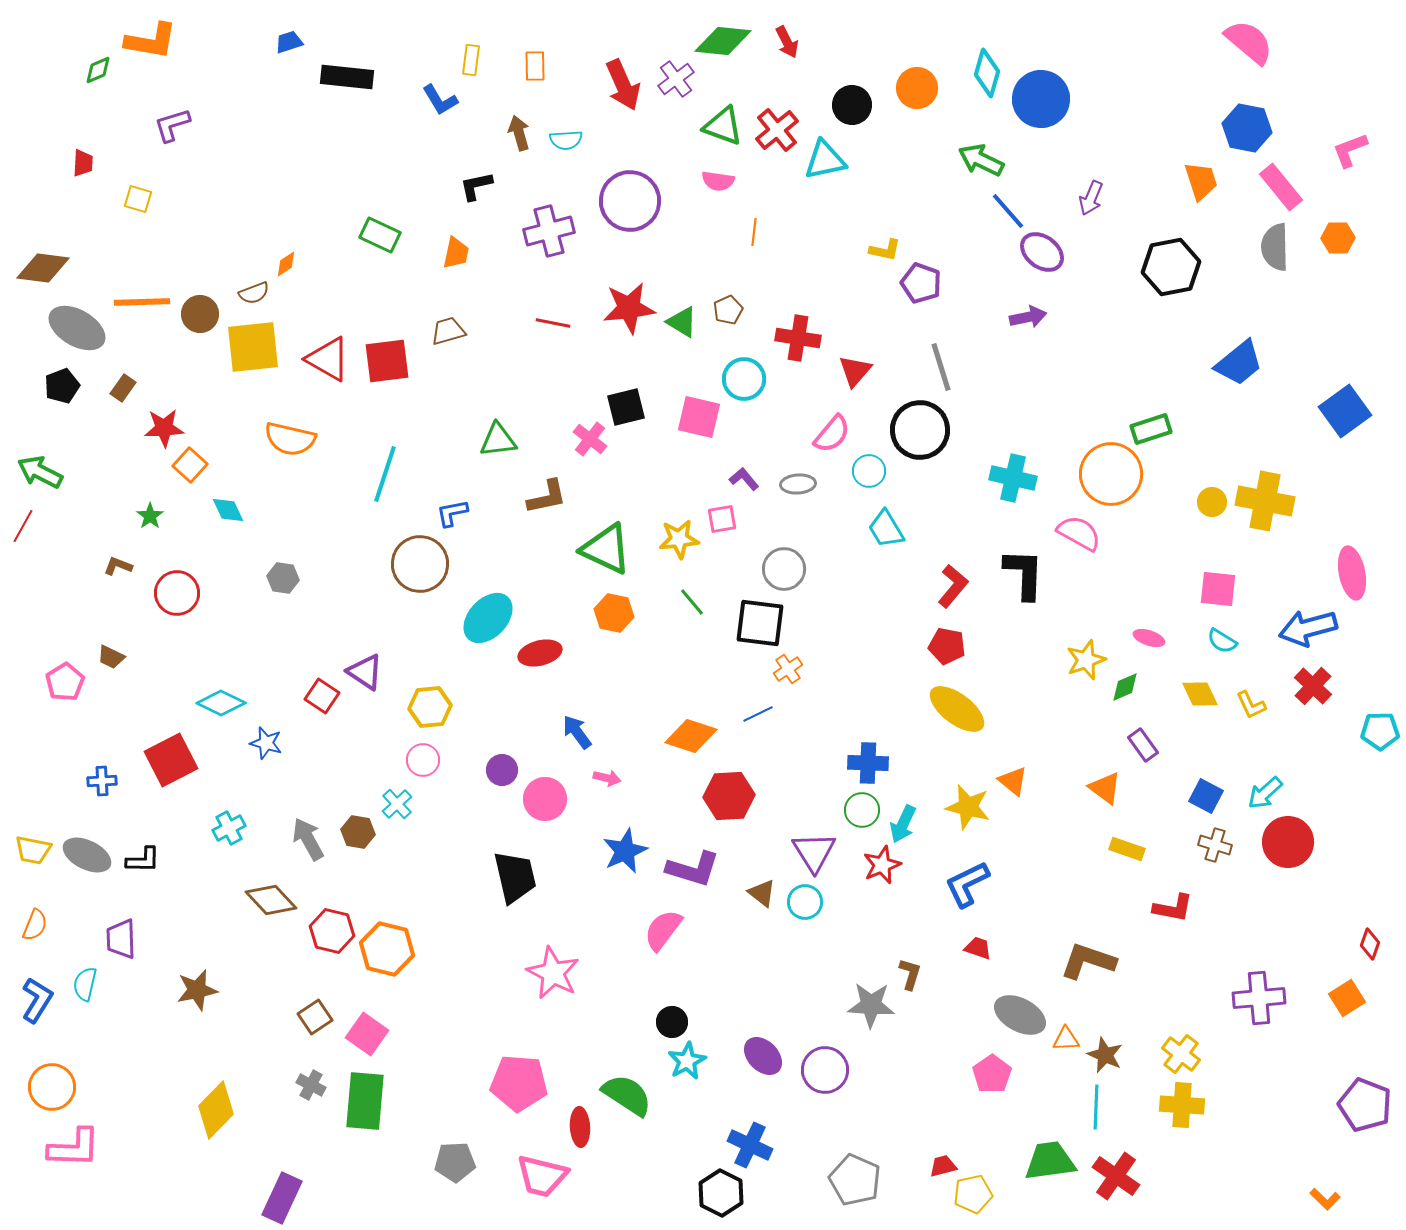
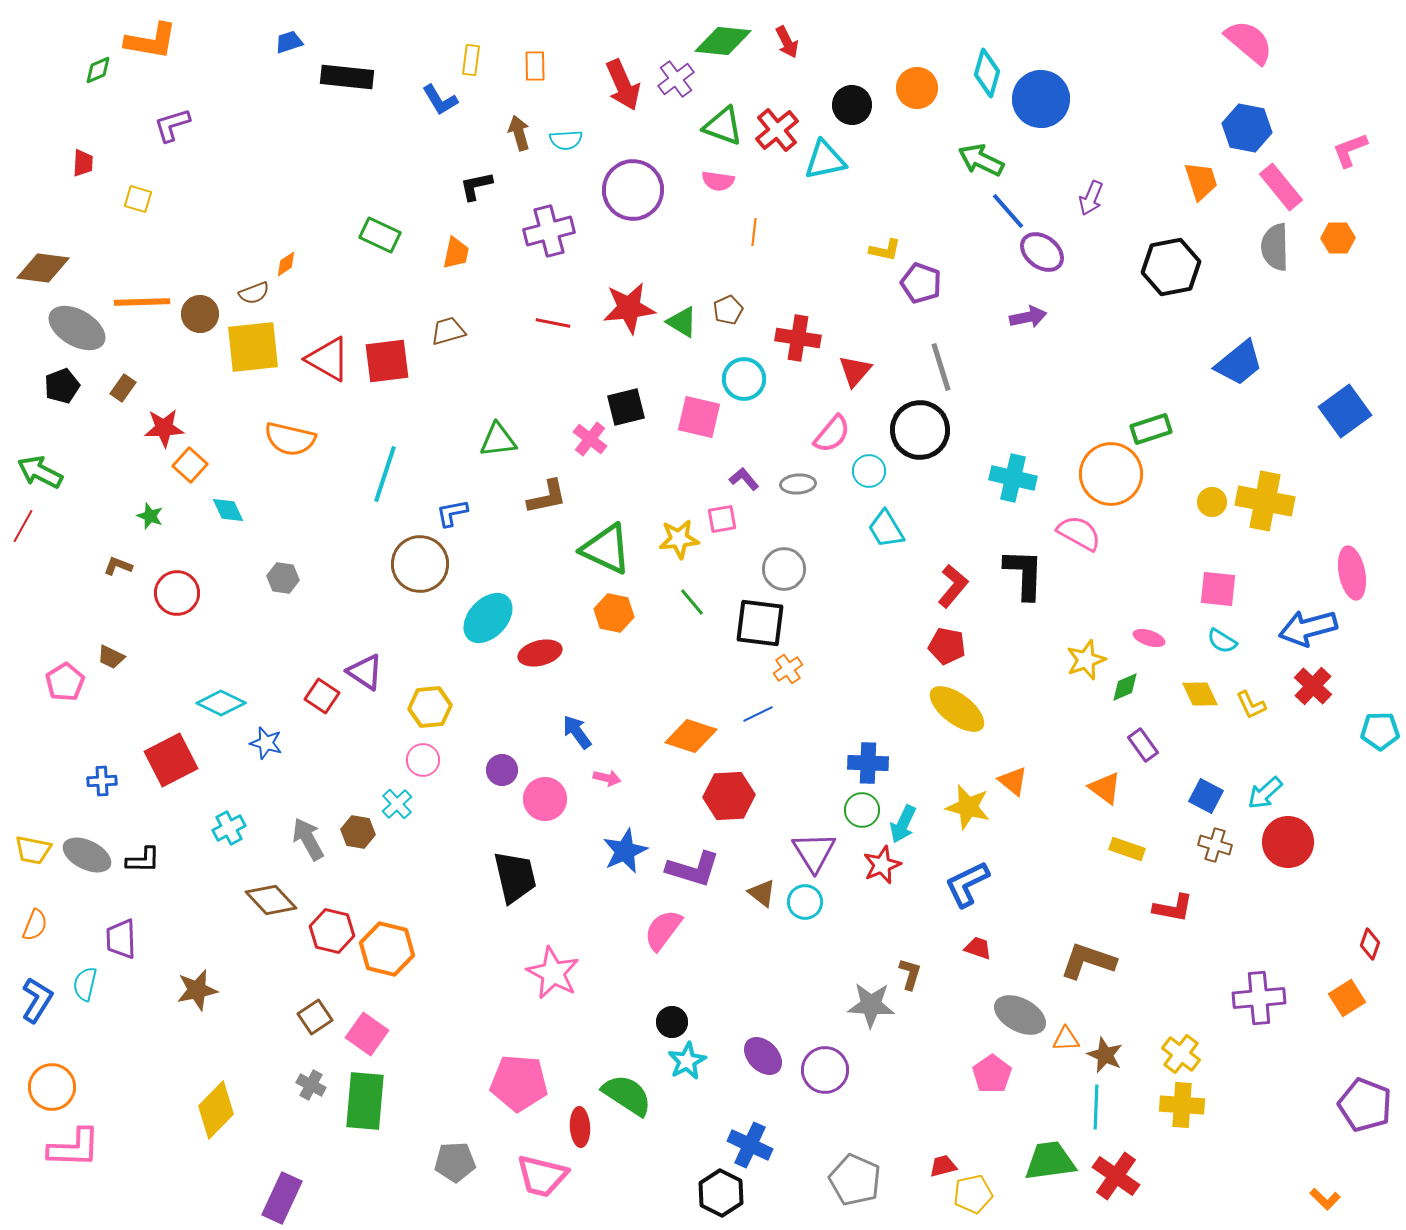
purple circle at (630, 201): moved 3 px right, 11 px up
green star at (150, 516): rotated 16 degrees counterclockwise
